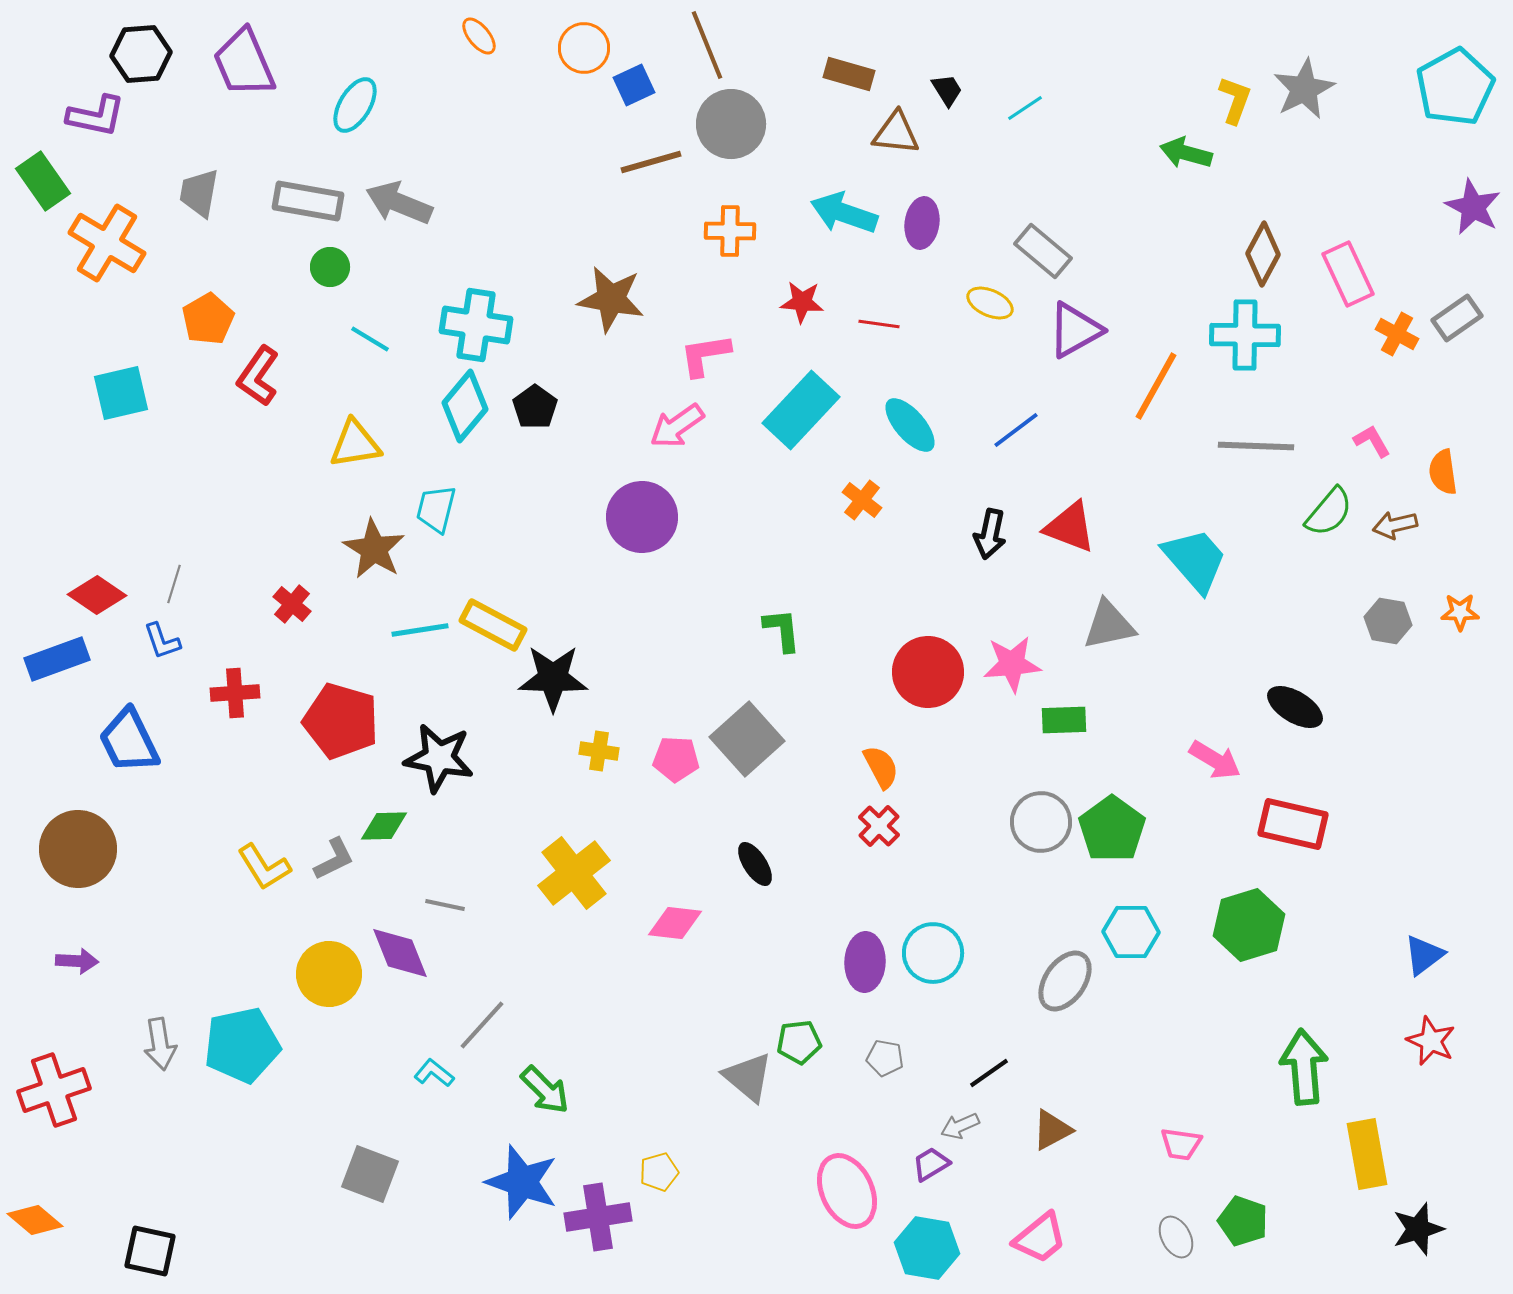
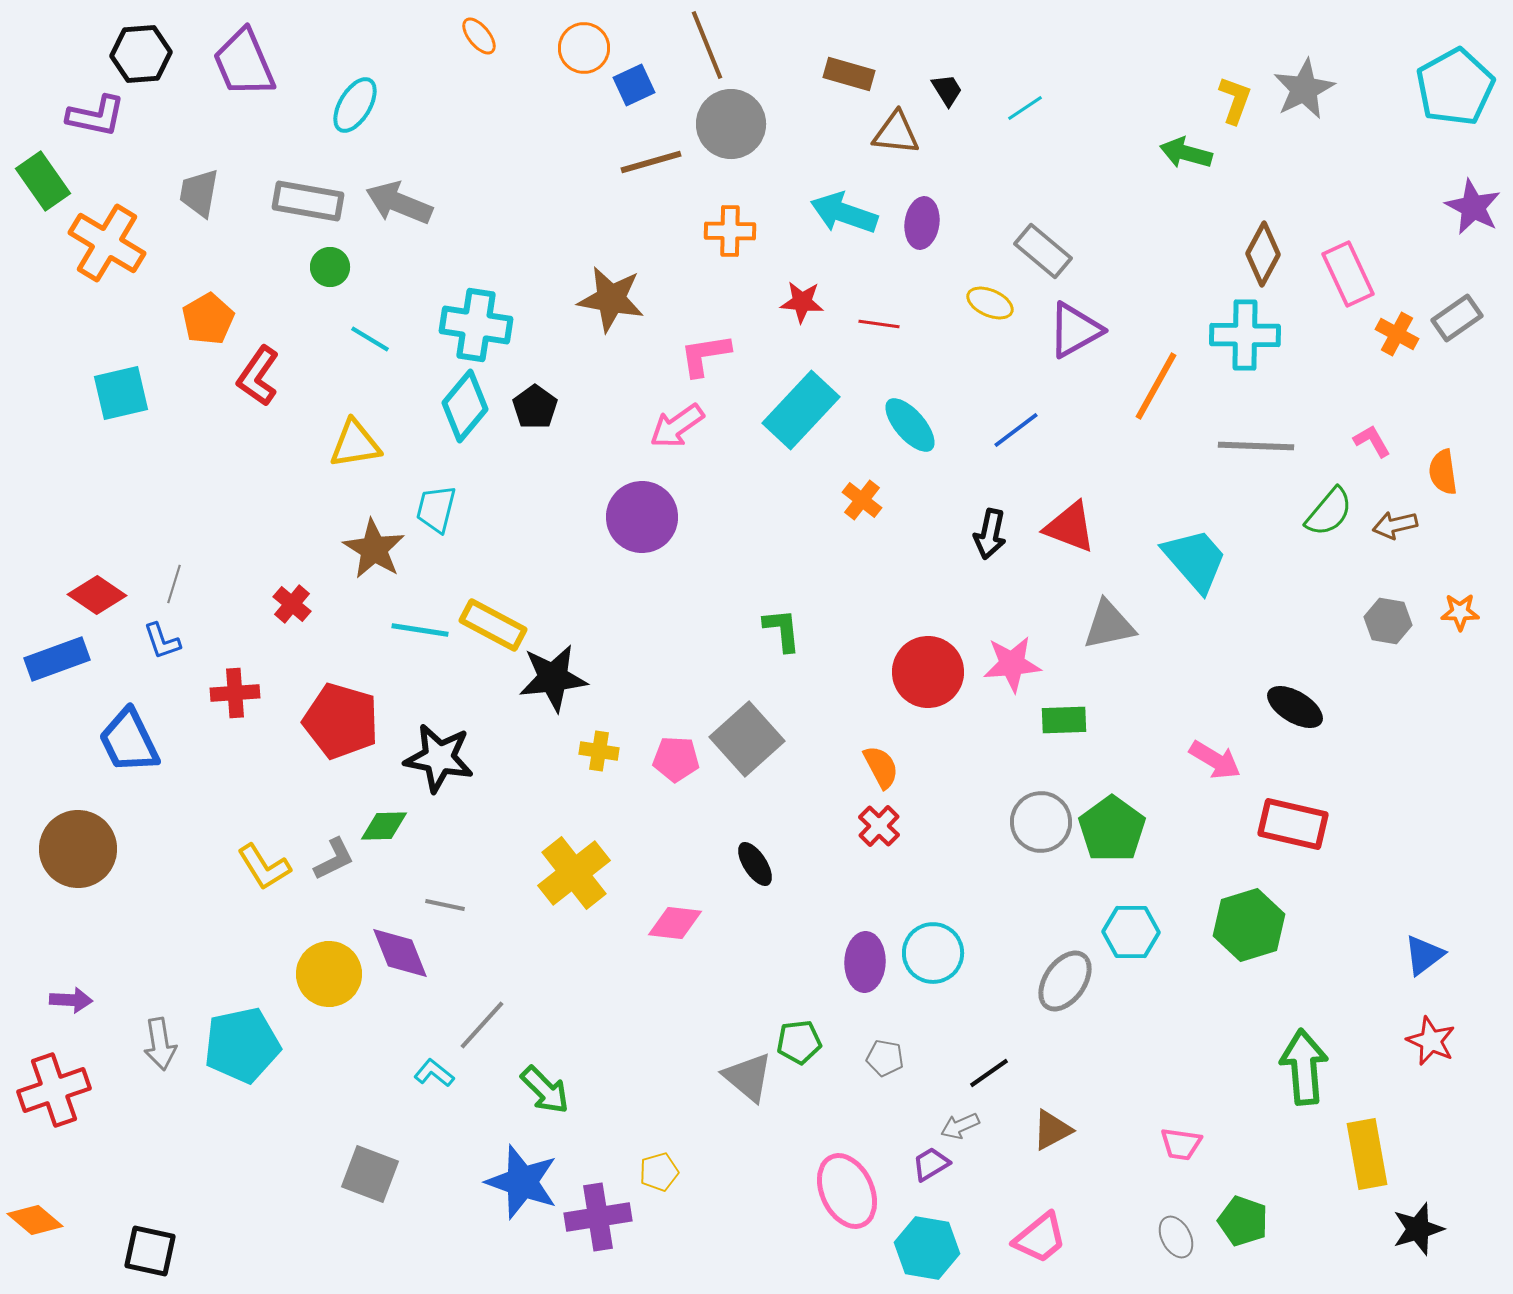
cyan line at (420, 630): rotated 18 degrees clockwise
black star at (553, 678): rotated 8 degrees counterclockwise
purple arrow at (77, 961): moved 6 px left, 39 px down
